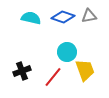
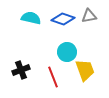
blue diamond: moved 2 px down
black cross: moved 1 px left, 1 px up
red line: rotated 60 degrees counterclockwise
